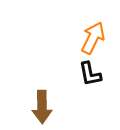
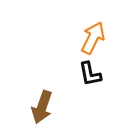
brown arrow: rotated 20 degrees clockwise
